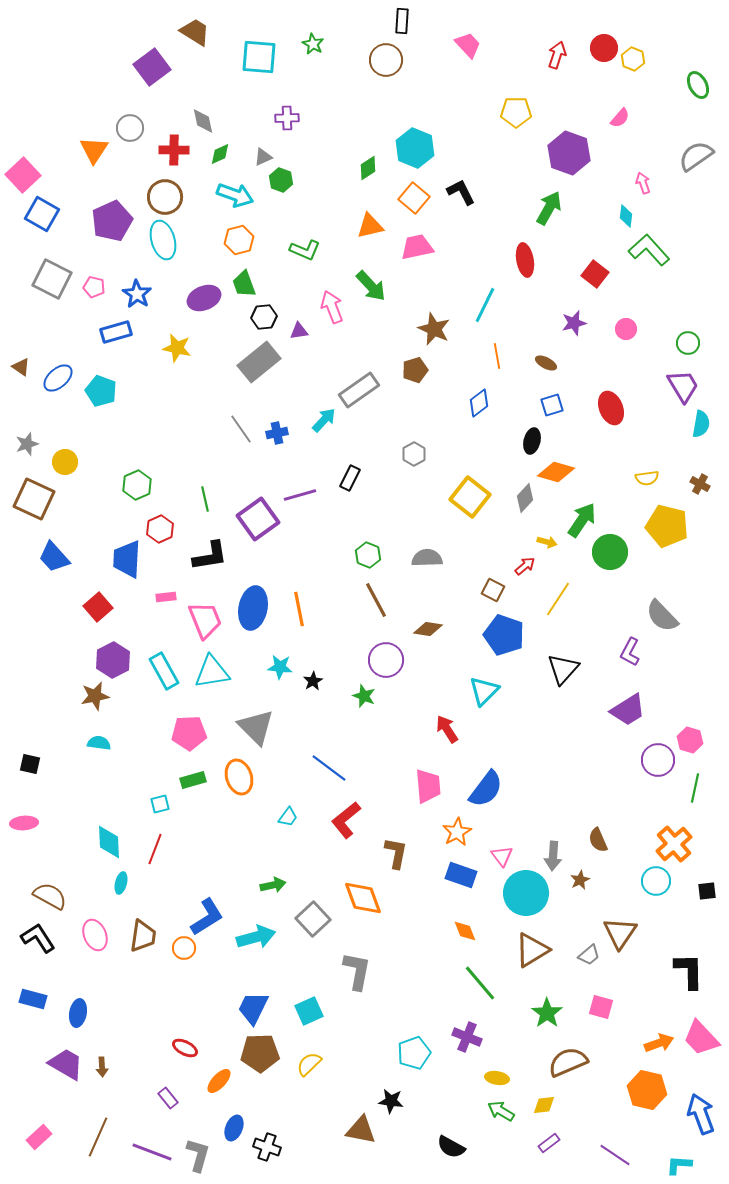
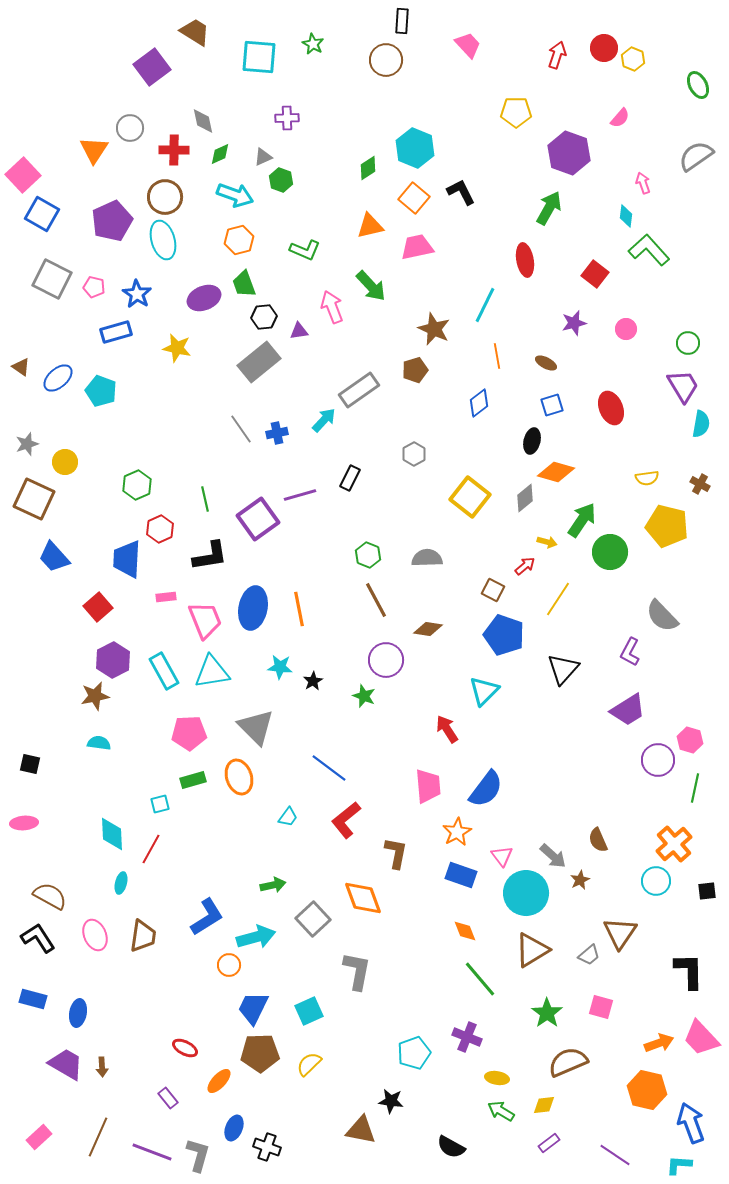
gray diamond at (525, 498): rotated 8 degrees clockwise
cyan diamond at (109, 842): moved 3 px right, 8 px up
red line at (155, 849): moved 4 px left; rotated 8 degrees clockwise
gray arrow at (553, 856): rotated 52 degrees counterclockwise
orange circle at (184, 948): moved 45 px right, 17 px down
green line at (480, 983): moved 4 px up
blue arrow at (701, 1114): moved 10 px left, 9 px down
